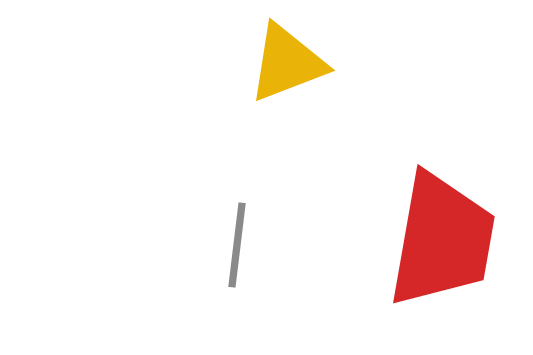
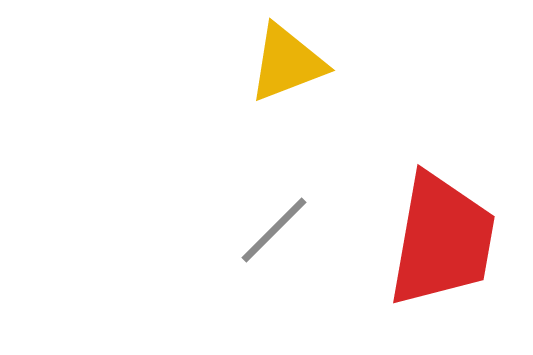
gray line: moved 37 px right, 15 px up; rotated 38 degrees clockwise
